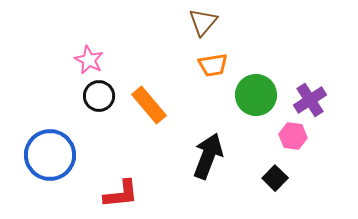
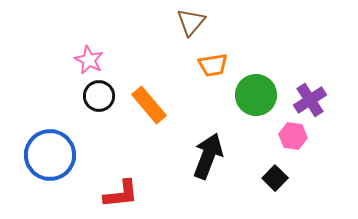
brown triangle: moved 12 px left
